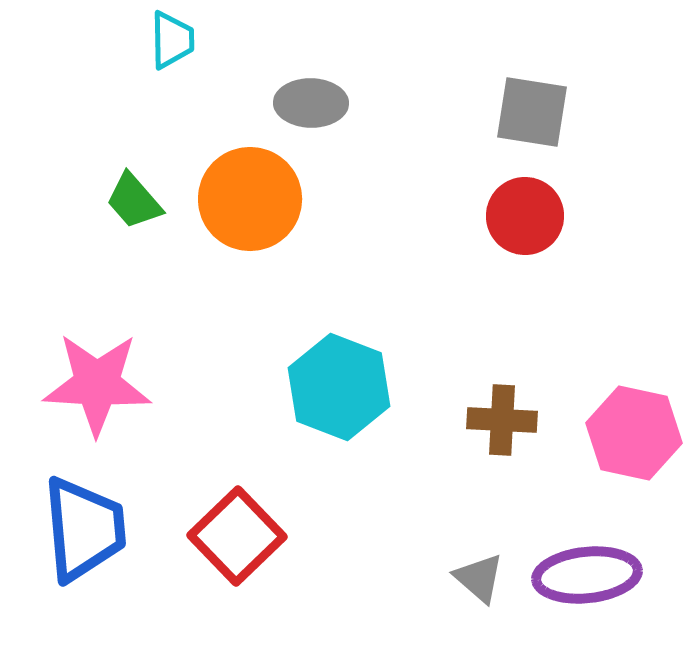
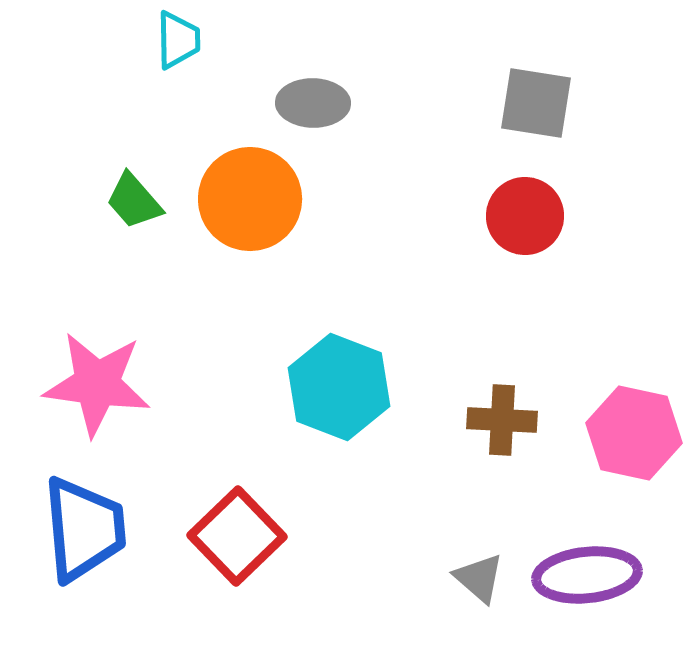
cyan trapezoid: moved 6 px right
gray ellipse: moved 2 px right
gray square: moved 4 px right, 9 px up
pink star: rotated 5 degrees clockwise
